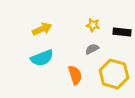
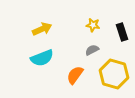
black rectangle: rotated 66 degrees clockwise
gray semicircle: moved 1 px down
orange semicircle: rotated 126 degrees counterclockwise
